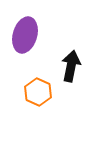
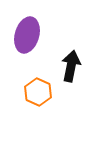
purple ellipse: moved 2 px right
